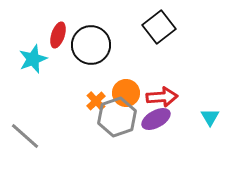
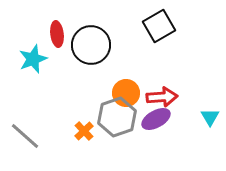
black square: moved 1 px up; rotated 8 degrees clockwise
red ellipse: moved 1 px left, 1 px up; rotated 25 degrees counterclockwise
orange cross: moved 12 px left, 30 px down
